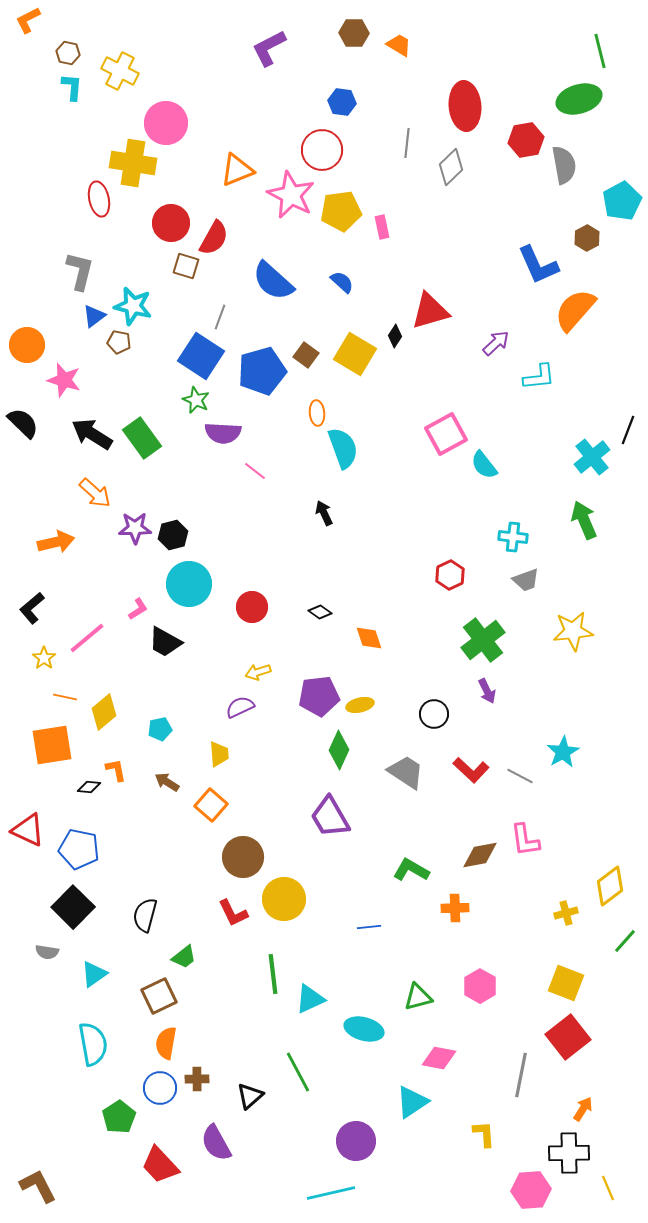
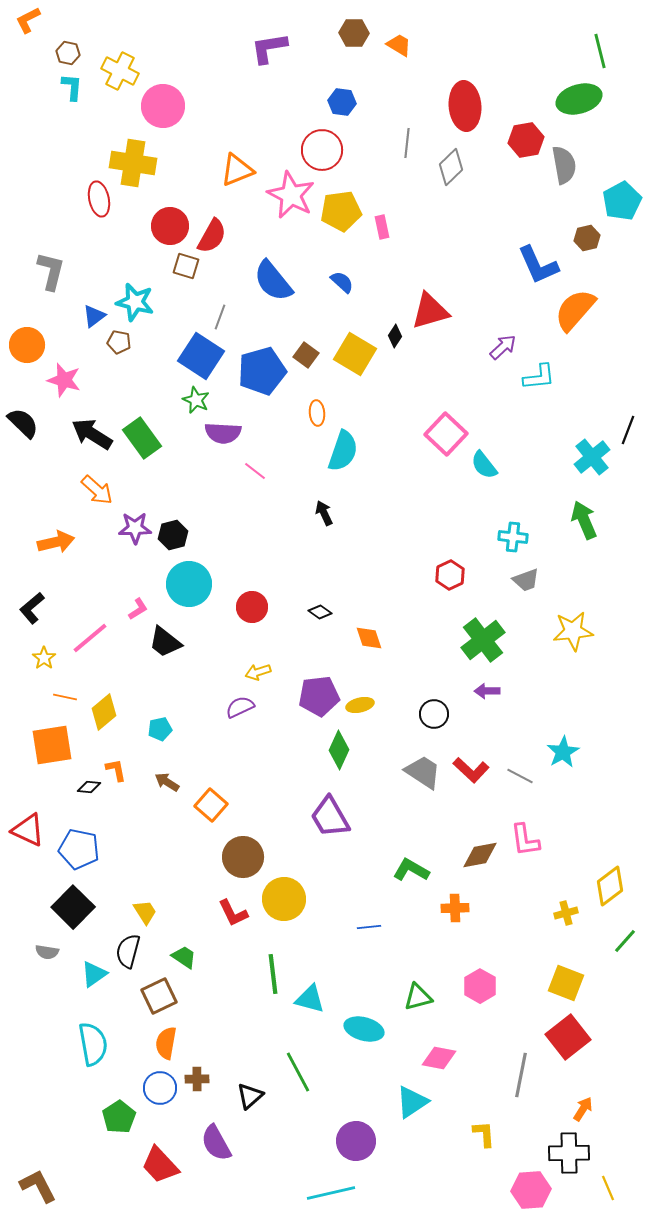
purple L-shape at (269, 48): rotated 18 degrees clockwise
pink circle at (166, 123): moved 3 px left, 17 px up
red circle at (171, 223): moved 1 px left, 3 px down
red semicircle at (214, 238): moved 2 px left, 2 px up
brown hexagon at (587, 238): rotated 15 degrees clockwise
gray L-shape at (80, 271): moved 29 px left
blue semicircle at (273, 281): rotated 9 degrees clockwise
cyan star at (133, 306): moved 2 px right, 4 px up
purple arrow at (496, 343): moved 7 px right, 4 px down
pink square at (446, 434): rotated 18 degrees counterclockwise
cyan semicircle at (343, 448): moved 3 px down; rotated 39 degrees clockwise
orange arrow at (95, 493): moved 2 px right, 3 px up
pink line at (87, 638): moved 3 px right
black trapezoid at (165, 642): rotated 9 degrees clockwise
purple arrow at (487, 691): rotated 115 degrees clockwise
yellow trapezoid at (219, 754): moved 74 px left, 158 px down; rotated 28 degrees counterclockwise
gray trapezoid at (406, 772): moved 17 px right
black semicircle at (145, 915): moved 17 px left, 36 px down
green trapezoid at (184, 957): rotated 108 degrees counterclockwise
cyan triangle at (310, 999): rotated 40 degrees clockwise
